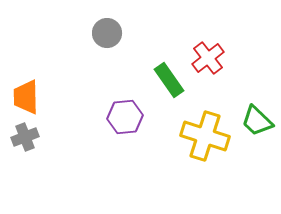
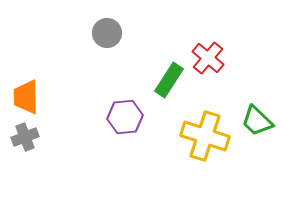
red cross: rotated 12 degrees counterclockwise
green rectangle: rotated 68 degrees clockwise
